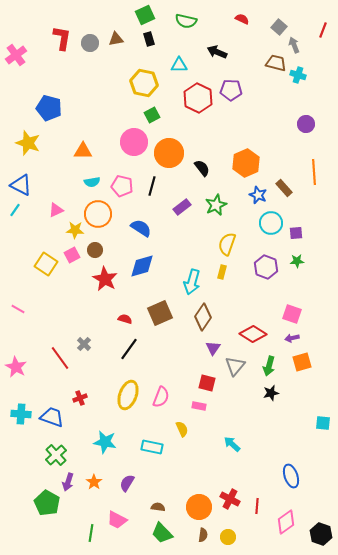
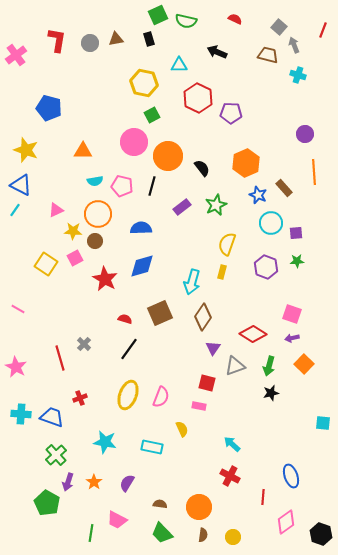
green square at (145, 15): moved 13 px right
red semicircle at (242, 19): moved 7 px left
red L-shape at (62, 38): moved 5 px left, 2 px down
brown trapezoid at (276, 63): moved 8 px left, 8 px up
purple pentagon at (231, 90): moved 23 px down
purple circle at (306, 124): moved 1 px left, 10 px down
yellow star at (28, 143): moved 2 px left, 7 px down
orange circle at (169, 153): moved 1 px left, 3 px down
cyan semicircle at (92, 182): moved 3 px right, 1 px up
blue semicircle at (141, 228): rotated 35 degrees counterclockwise
yellow star at (75, 230): moved 2 px left, 1 px down
brown circle at (95, 250): moved 9 px up
pink square at (72, 255): moved 3 px right, 3 px down
red line at (60, 358): rotated 20 degrees clockwise
orange square at (302, 362): moved 2 px right, 2 px down; rotated 30 degrees counterclockwise
gray triangle at (235, 366): rotated 30 degrees clockwise
red cross at (230, 499): moved 23 px up
red line at (257, 506): moved 6 px right, 9 px up
brown semicircle at (158, 507): moved 2 px right, 3 px up
yellow circle at (228, 537): moved 5 px right
